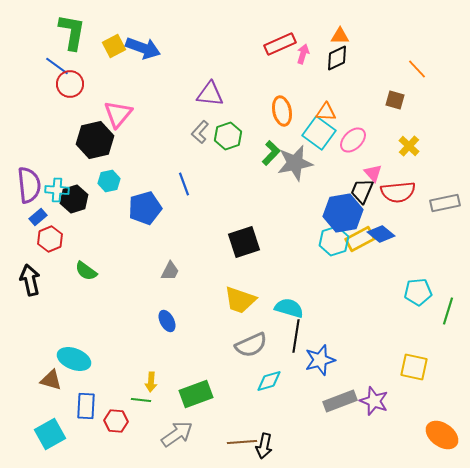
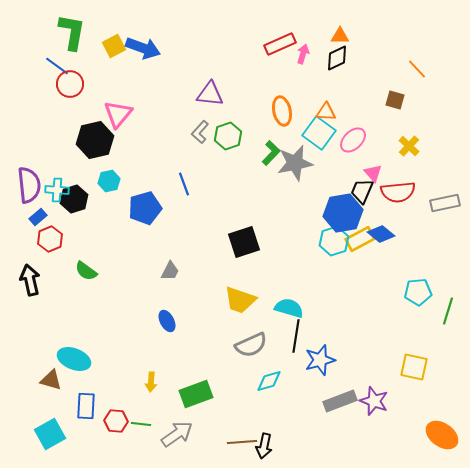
green line at (141, 400): moved 24 px down
